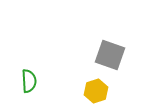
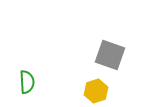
green semicircle: moved 2 px left, 1 px down
